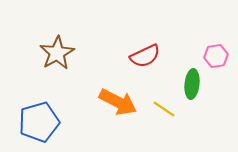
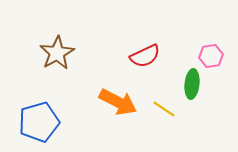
pink hexagon: moved 5 px left
